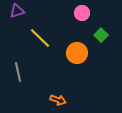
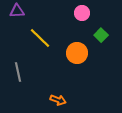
purple triangle: rotated 14 degrees clockwise
